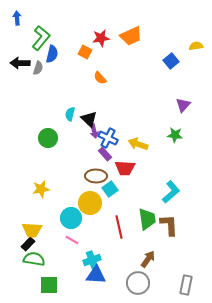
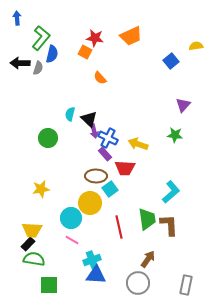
red star: moved 6 px left; rotated 18 degrees clockwise
